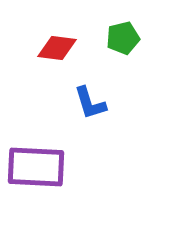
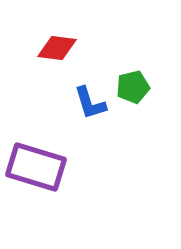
green pentagon: moved 10 px right, 49 px down
purple rectangle: rotated 14 degrees clockwise
